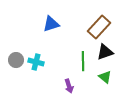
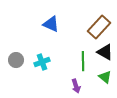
blue triangle: rotated 42 degrees clockwise
black triangle: rotated 48 degrees clockwise
cyan cross: moved 6 px right; rotated 35 degrees counterclockwise
purple arrow: moved 7 px right
